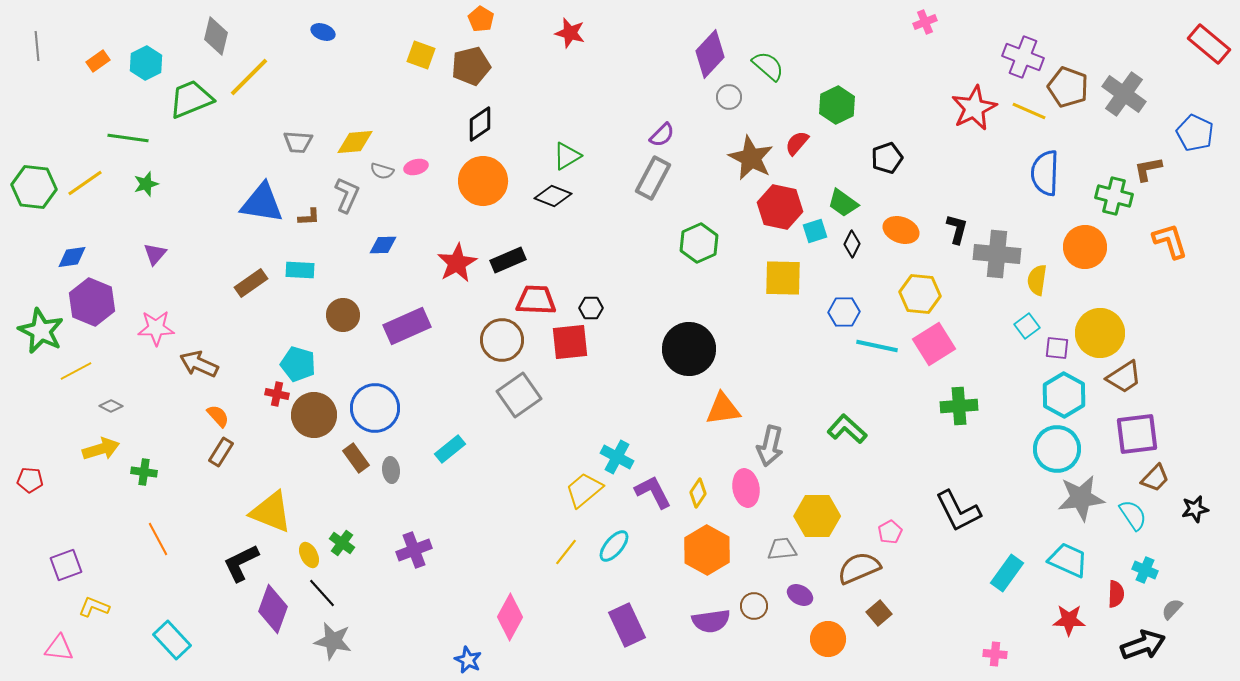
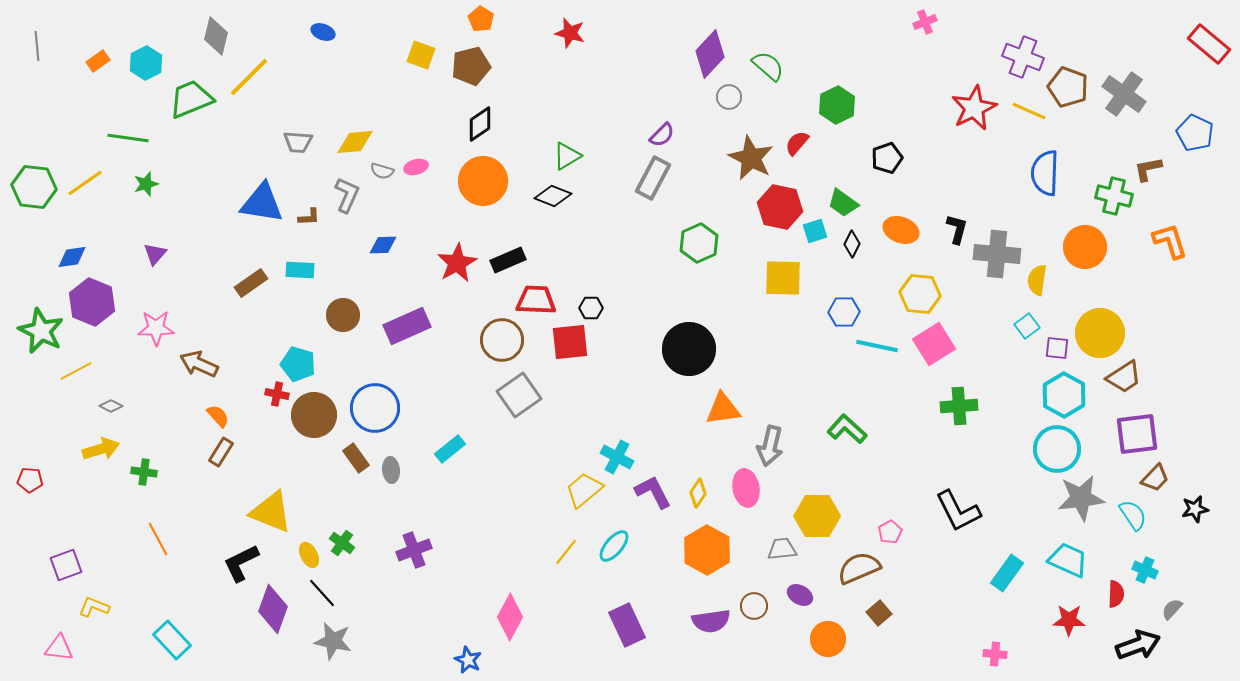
black arrow at (1143, 645): moved 5 px left
